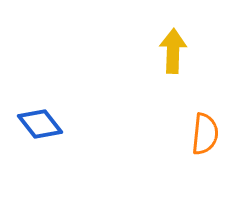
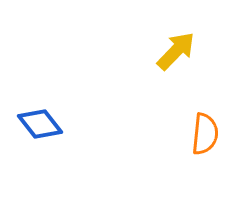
yellow arrow: moved 3 px right; rotated 42 degrees clockwise
